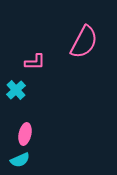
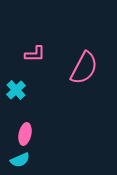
pink semicircle: moved 26 px down
pink L-shape: moved 8 px up
